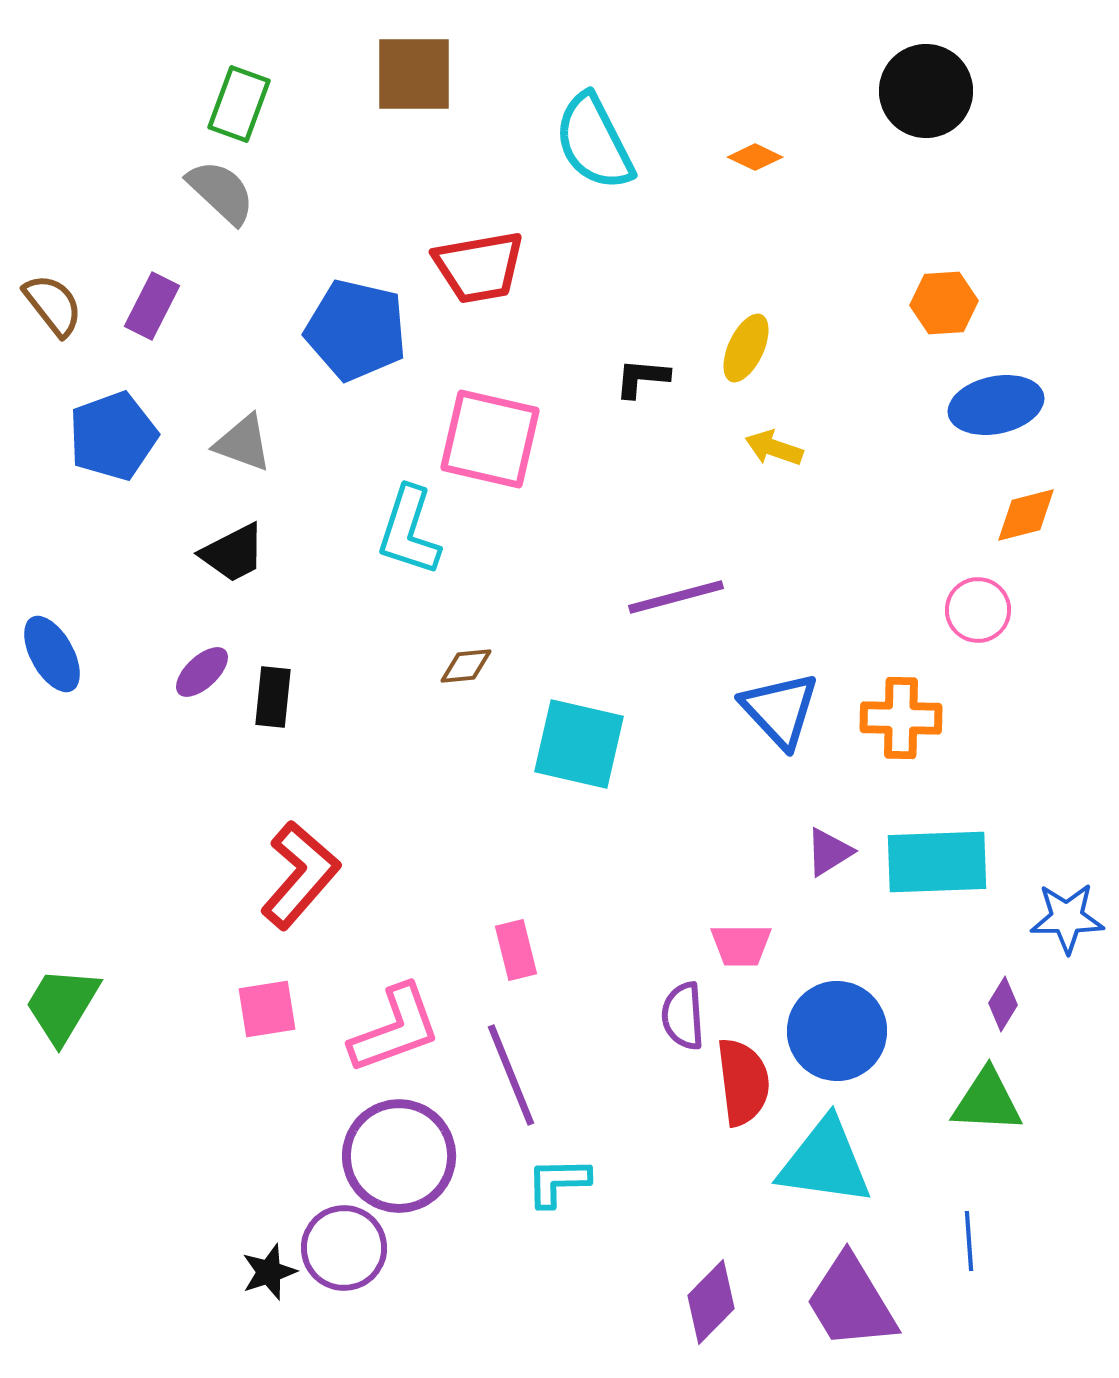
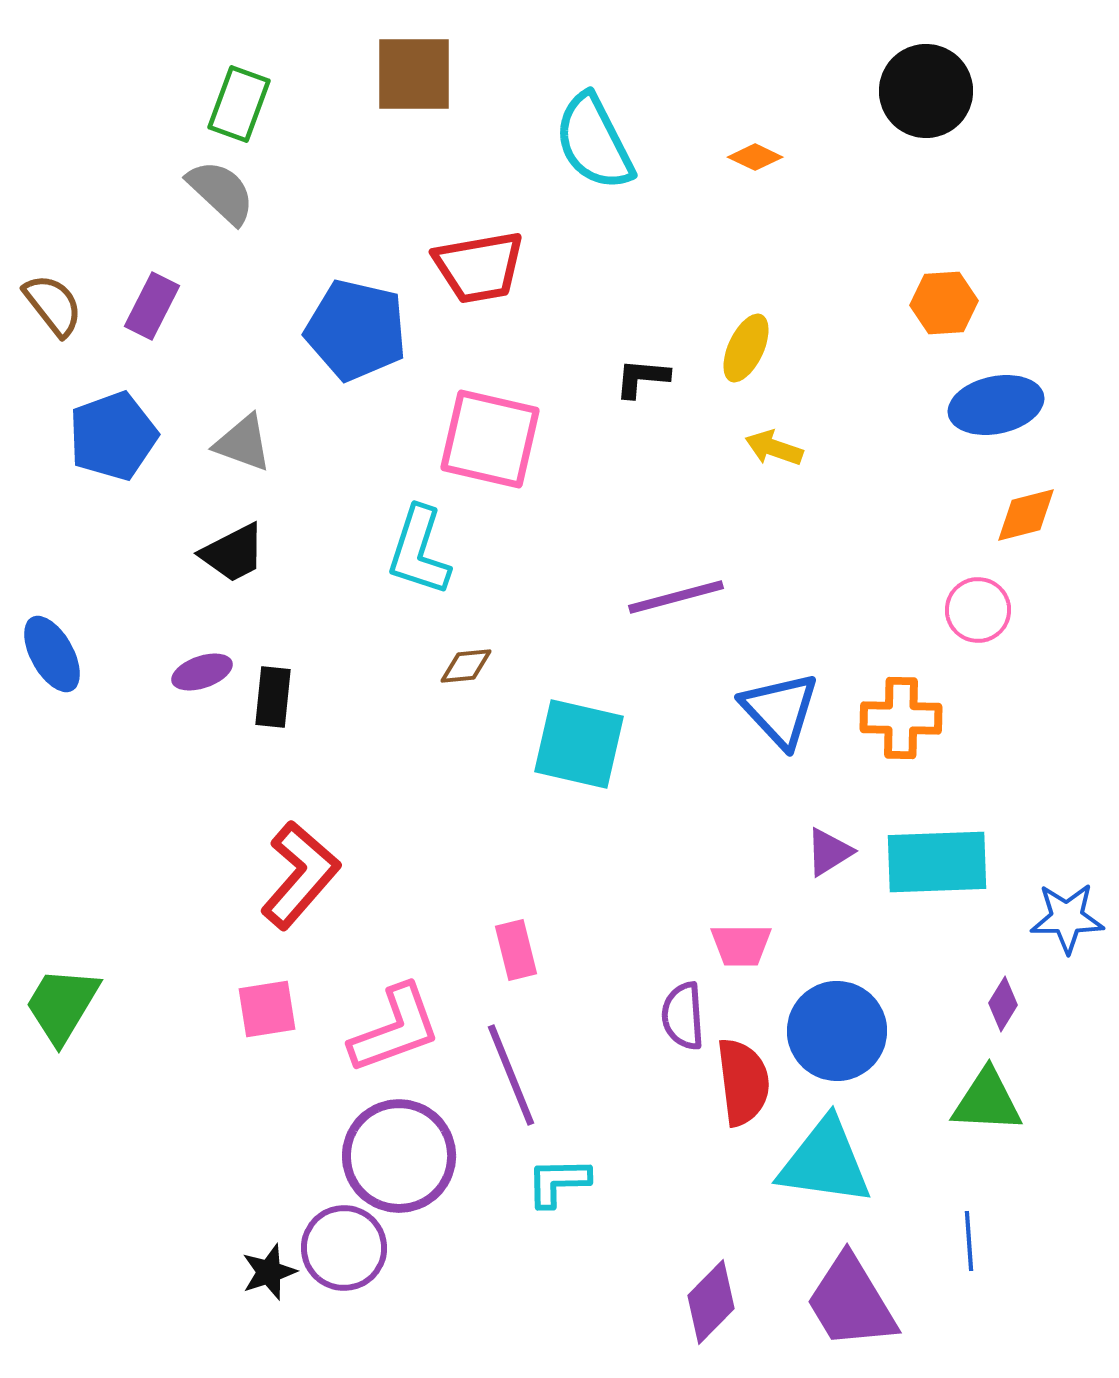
cyan L-shape at (409, 531): moved 10 px right, 20 px down
purple ellipse at (202, 672): rotated 24 degrees clockwise
